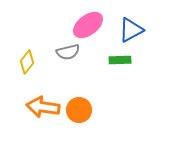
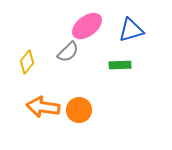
pink ellipse: moved 1 px left, 1 px down
blue triangle: rotated 12 degrees clockwise
gray semicircle: rotated 30 degrees counterclockwise
green rectangle: moved 5 px down
